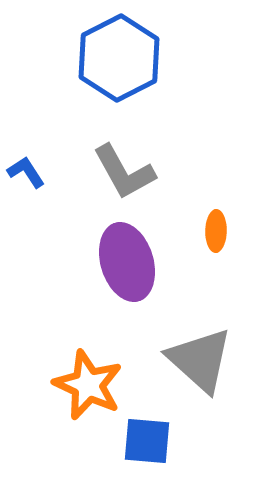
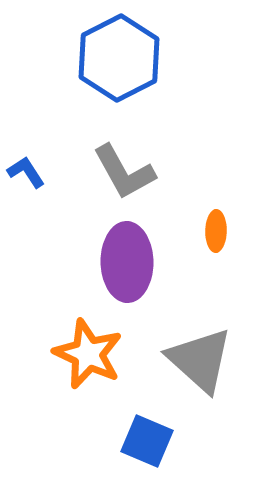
purple ellipse: rotated 16 degrees clockwise
orange star: moved 31 px up
blue square: rotated 18 degrees clockwise
